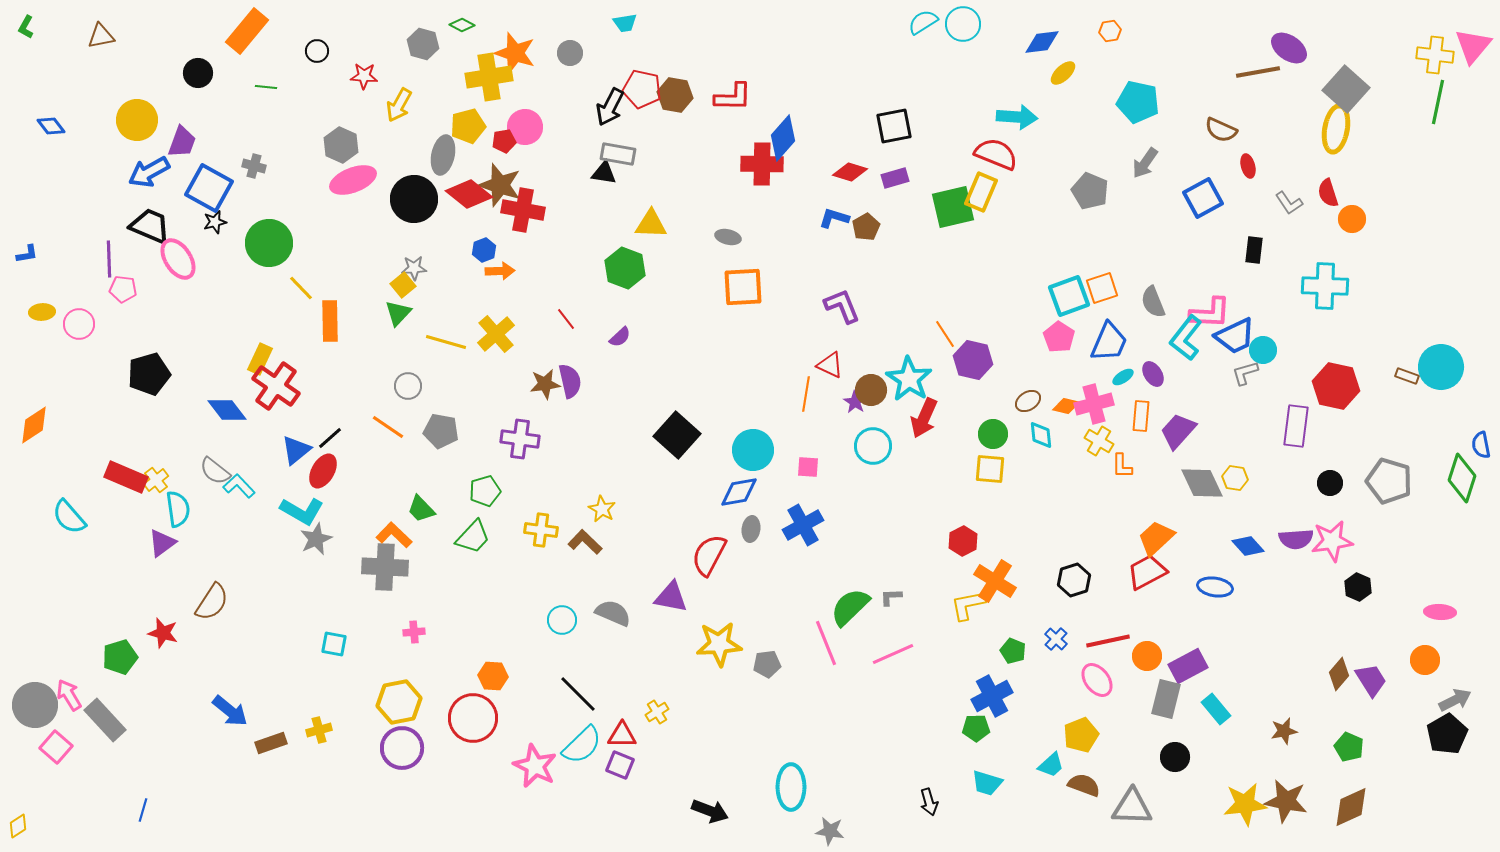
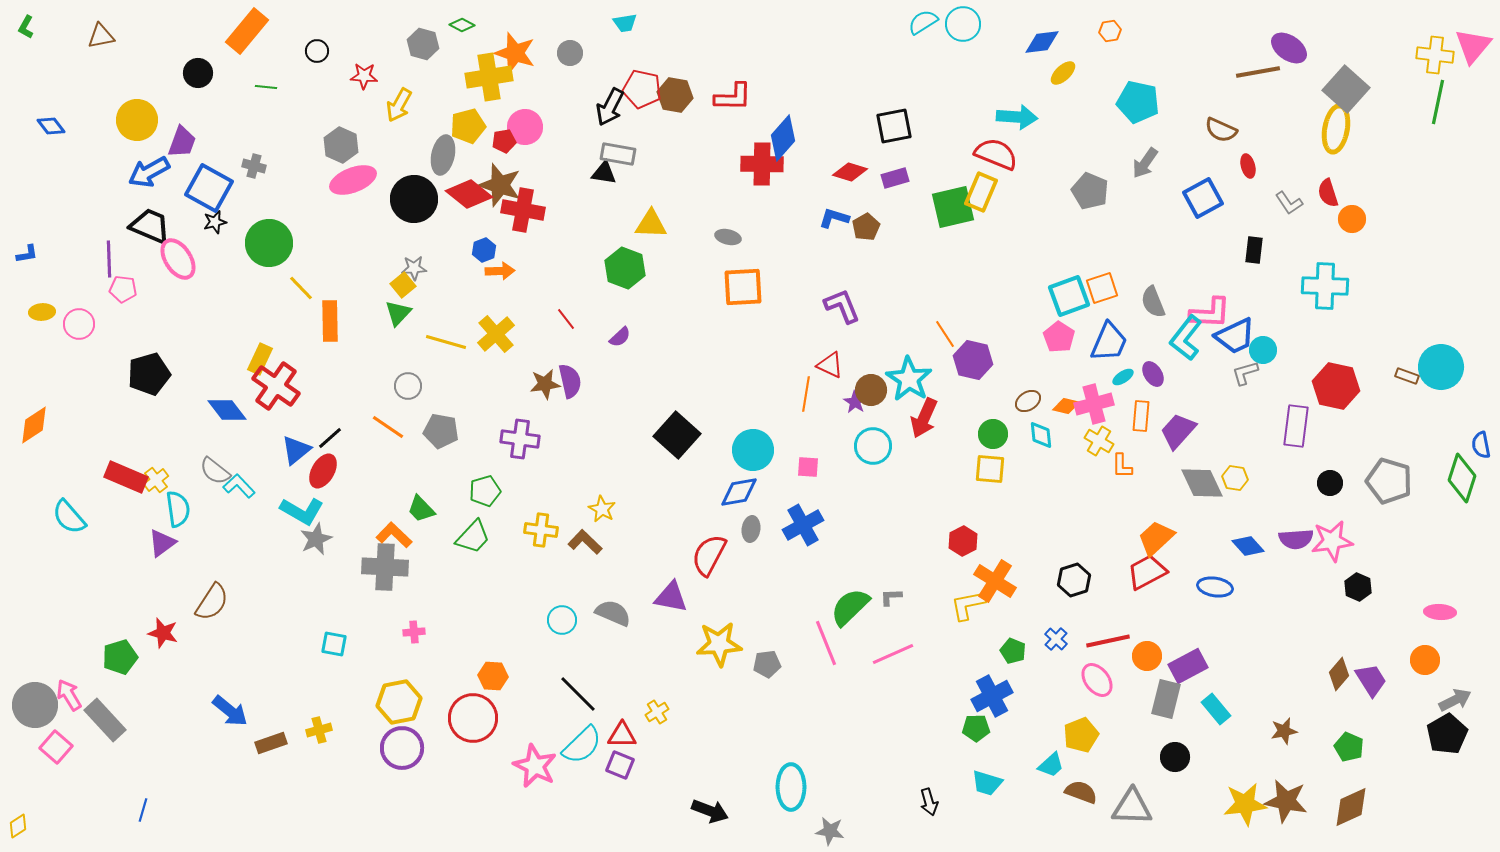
brown semicircle at (1084, 785): moved 3 px left, 7 px down
